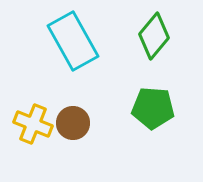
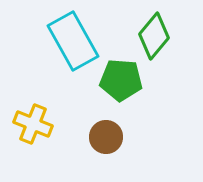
green pentagon: moved 32 px left, 28 px up
brown circle: moved 33 px right, 14 px down
